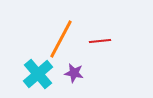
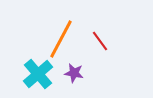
red line: rotated 60 degrees clockwise
